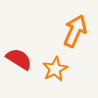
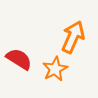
orange arrow: moved 2 px left, 6 px down
